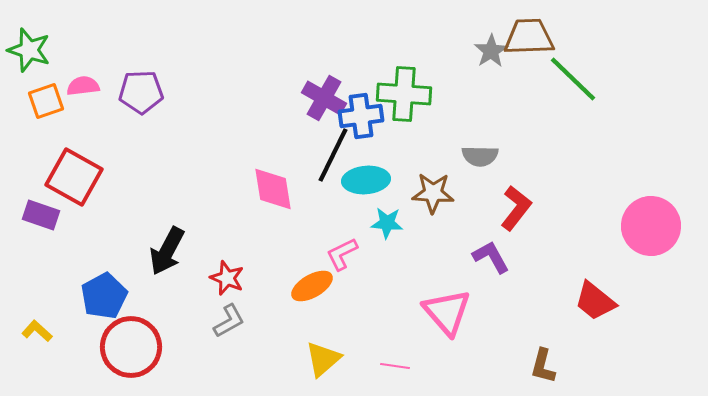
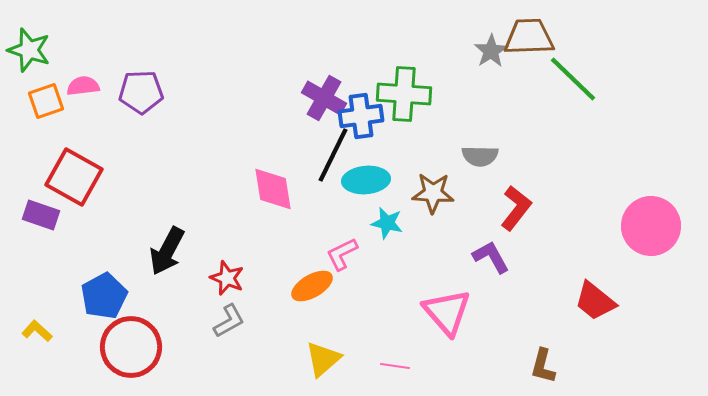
cyan star: rotated 8 degrees clockwise
